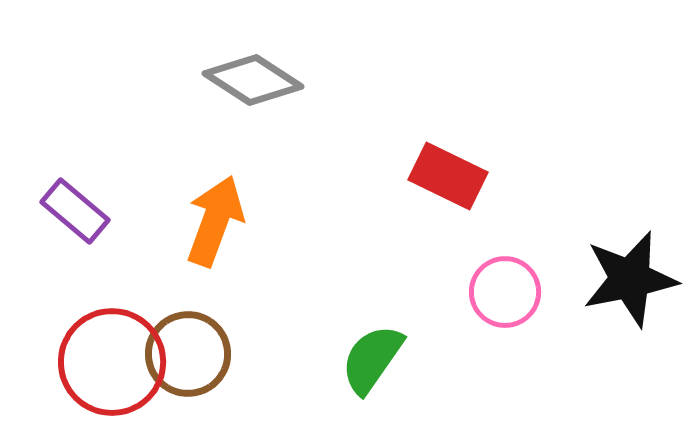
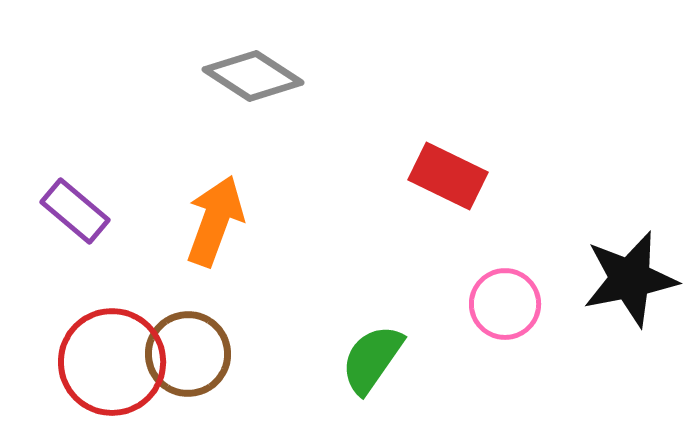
gray diamond: moved 4 px up
pink circle: moved 12 px down
